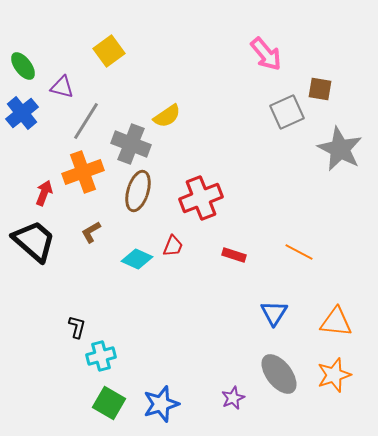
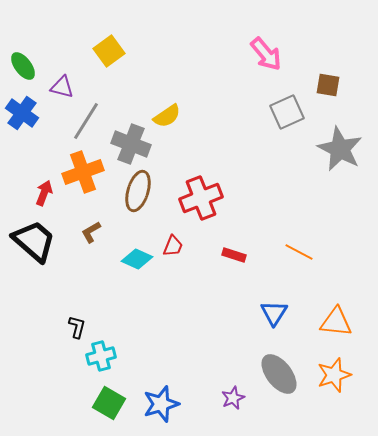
brown square: moved 8 px right, 4 px up
blue cross: rotated 16 degrees counterclockwise
